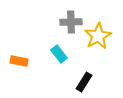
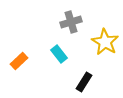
gray cross: rotated 15 degrees counterclockwise
yellow star: moved 7 px right, 6 px down; rotated 12 degrees counterclockwise
orange rectangle: rotated 54 degrees counterclockwise
